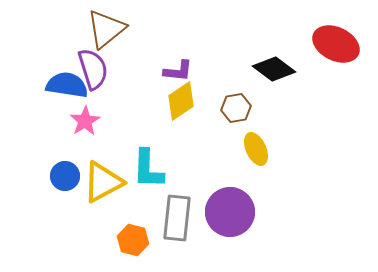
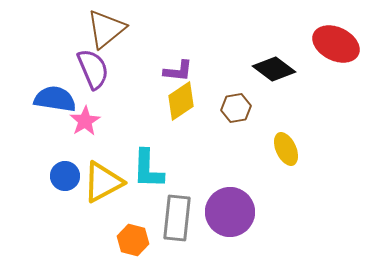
purple semicircle: rotated 6 degrees counterclockwise
blue semicircle: moved 12 px left, 14 px down
yellow ellipse: moved 30 px right
